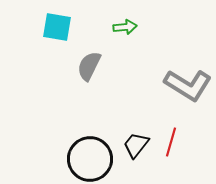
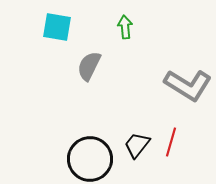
green arrow: rotated 90 degrees counterclockwise
black trapezoid: moved 1 px right
